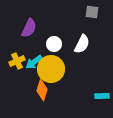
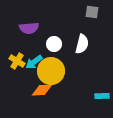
purple semicircle: rotated 60 degrees clockwise
white semicircle: rotated 12 degrees counterclockwise
yellow cross: rotated 35 degrees counterclockwise
yellow circle: moved 2 px down
orange diamond: rotated 70 degrees clockwise
